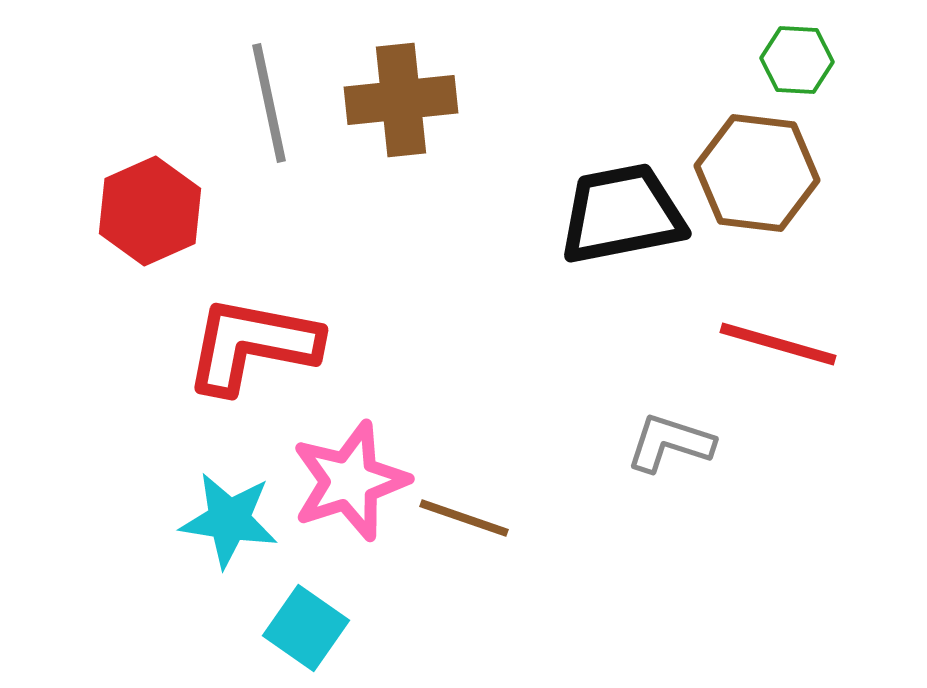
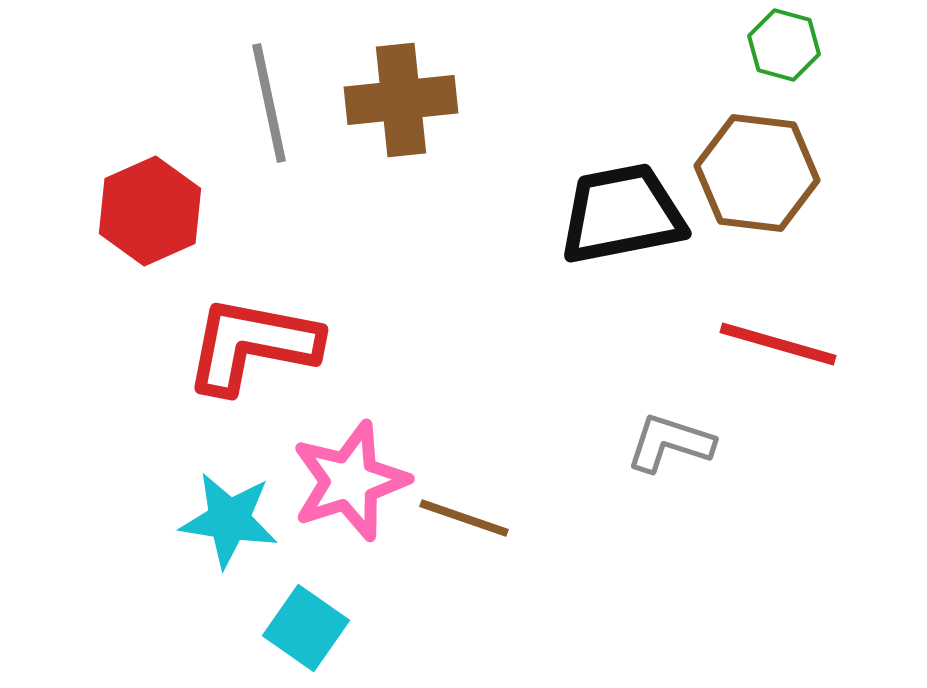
green hexagon: moved 13 px left, 15 px up; rotated 12 degrees clockwise
